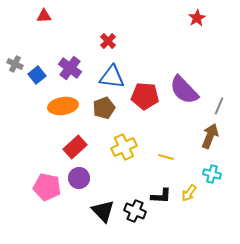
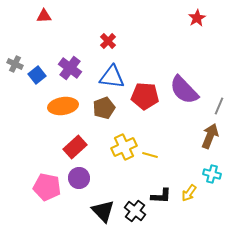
yellow line: moved 16 px left, 2 px up
black cross: rotated 15 degrees clockwise
